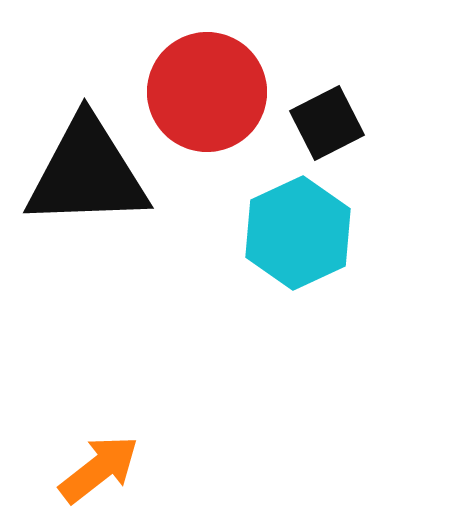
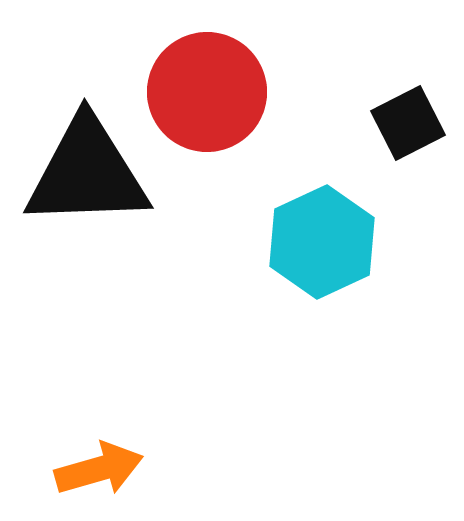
black square: moved 81 px right
cyan hexagon: moved 24 px right, 9 px down
orange arrow: rotated 22 degrees clockwise
